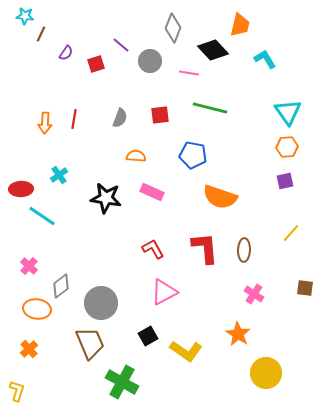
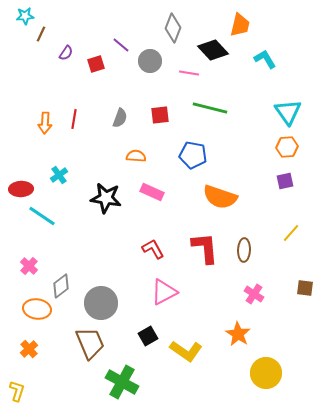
cyan star at (25, 16): rotated 12 degrees counterclockwise
